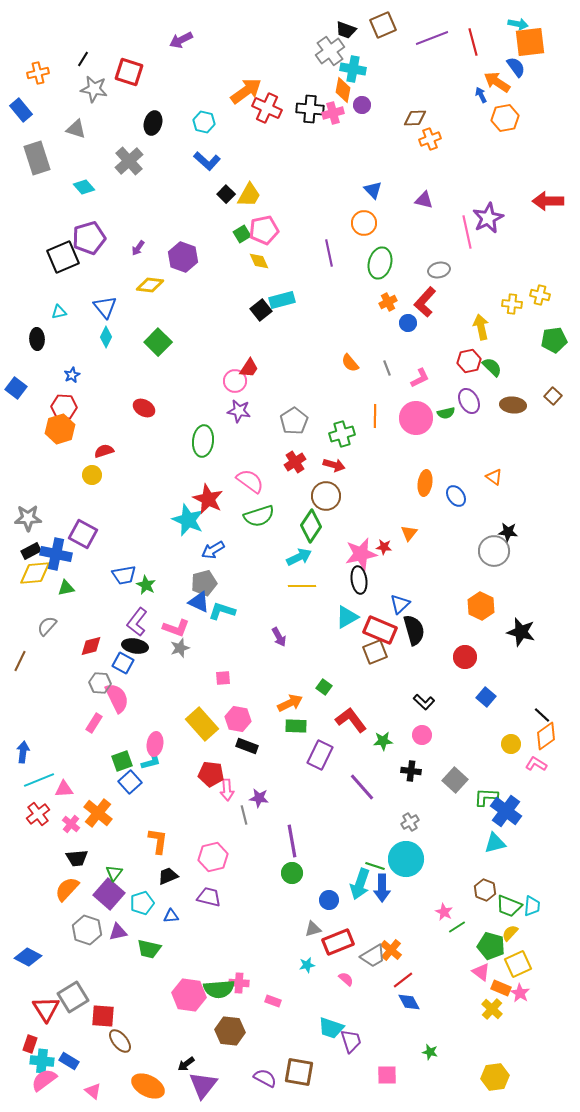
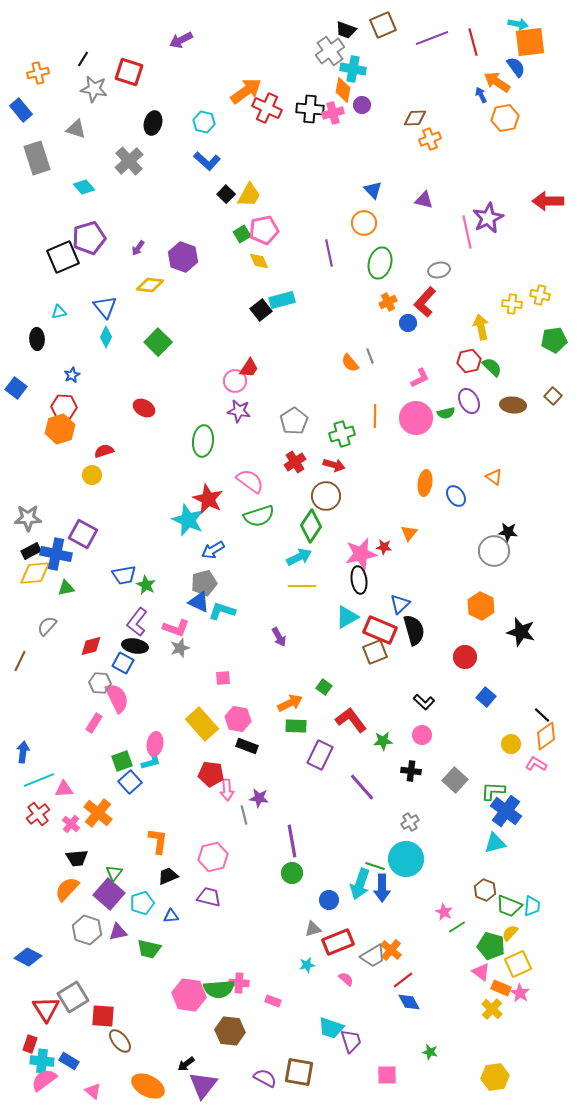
gray line at (387, 368): moved 17 px left, 12 px up
green L-shape at (486, 797): moved 7 px right, 6 px up
